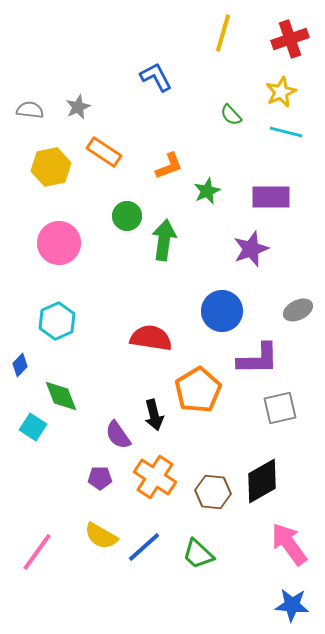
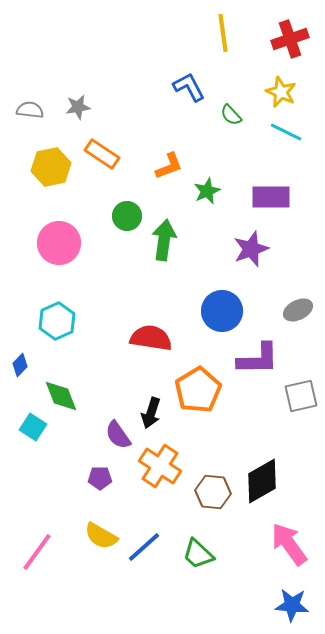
yellow line: rotated 24 degrees counterclockwise
blue L-shape: moved 33 px right, 10 px down
yellow star: rotated 24 degrees counterclockwise
gray star: rotated 15 degrees clockwise
cyan line: rotated 12 degrees clockwise
orange rectangle: moved 2 px left, 2 px down
gray square: moved 21 px right, 12 px up
black arrow: moved 3 px left, 2 px up; rotated 32 degrees clockwise
orange cross: moved 5 px right, 11 px up
